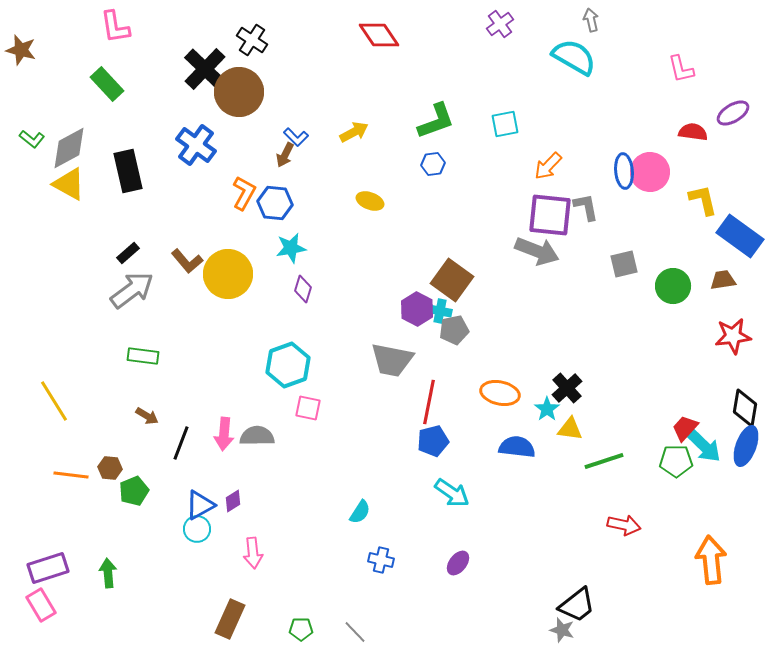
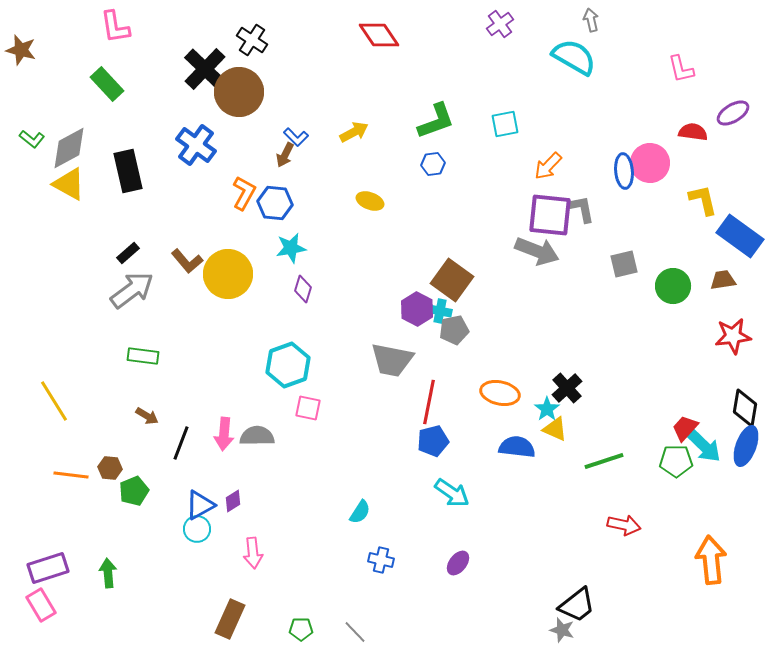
pink circle at (650, 172): moved 9 px up
gray L-shape at (586, 207): moved 4 px left, 2 px down
yellow triangle at (570, 429): moved 15 px left; rotated 16 degrees clockwise
